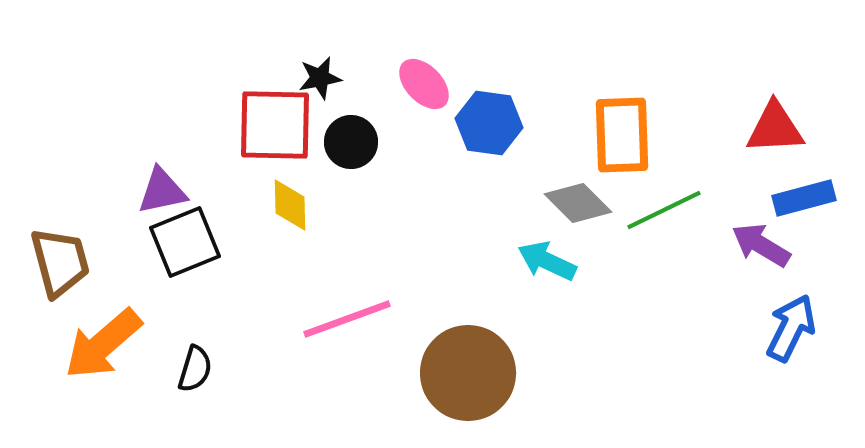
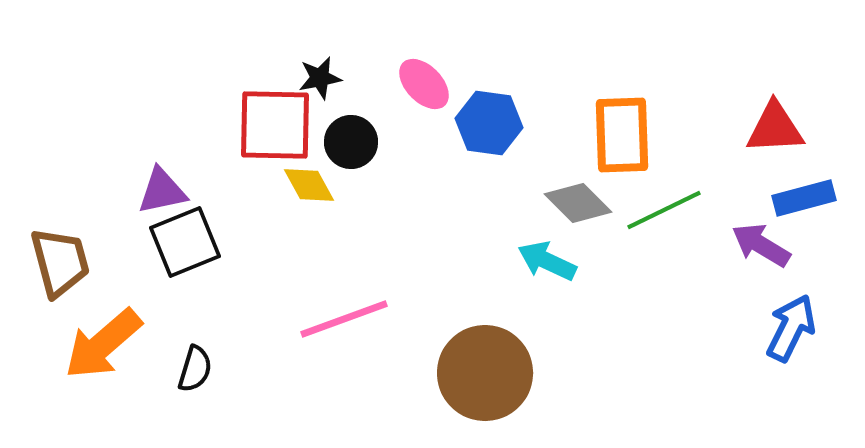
yellow diamond: moved 19 px right, 20 px up; rotated 28 degrees counterclockwise
pink line: moved 3 px left
brown circle: moved 17 px right
